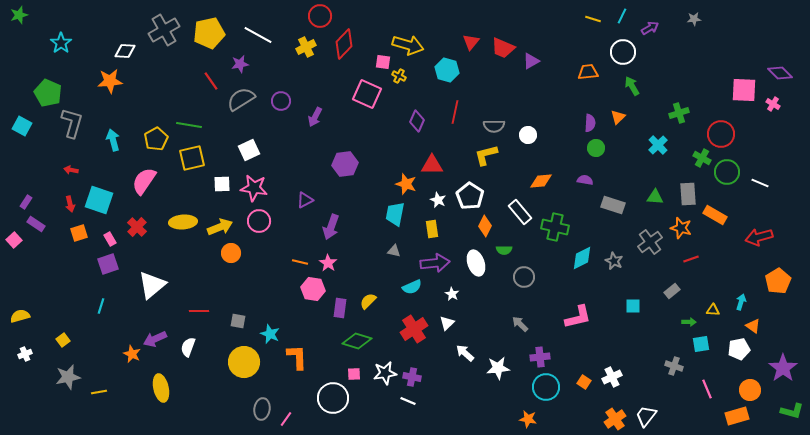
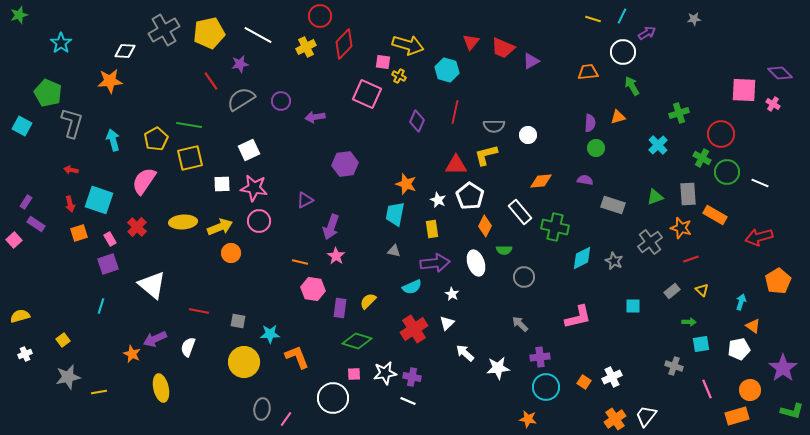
purple arrow at (650, 28): moved 3 px left, 5 px down
purple arrow at (315, 117): rotated 54 degrees clockwise
orange triangle at (618, 117): rotated 28 degrees clockwise
yellow square at (192, 158): moved 2 px left
red triangle at (432, 165): moved 24 px right
green triangle at (655, 197): rotated 24 degrees counterclockwise
pink star at (328, 263): moved 8 px right, 7 px up
white triangle at (152, 285): rotated 40 degrees counterclockwise
yellow triangle at (713, 310): moved 11 px left, 20 px up; rotated 40 degrees clockwise
red line at (199, 311): rotated 12 degrees clockwise
cyan star at (270, 334): rotated 24 degrees counterclockwise
orange L-shape at (297, 357): rotated 20 degrees counterclockwise
